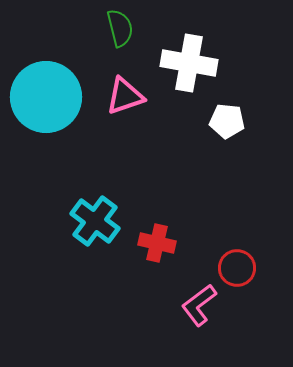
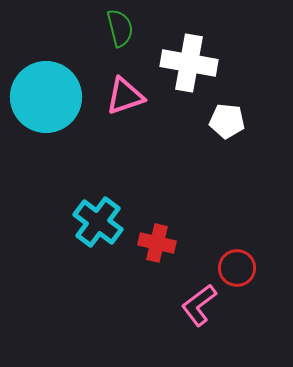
cyan cross: moved 3 px right, 1 px down
